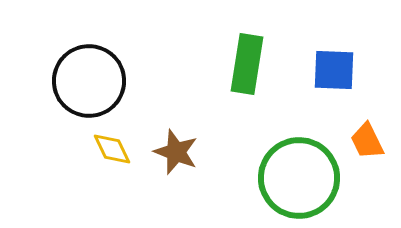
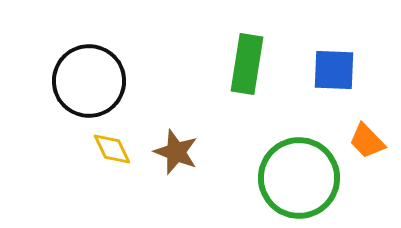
orange trapezoid: rotated 18 degrees counterclockwise
